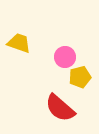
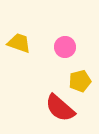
pink circle: moved 10 px up
yellow pentagon: moved 4 px down
